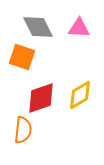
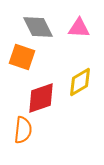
yellow diamond: moved 13 px up
